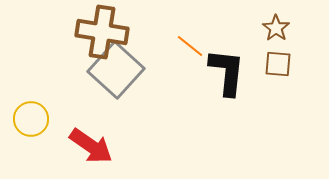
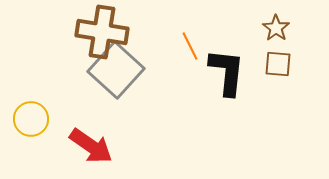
orange line: rotated 24 degrees clockwise
